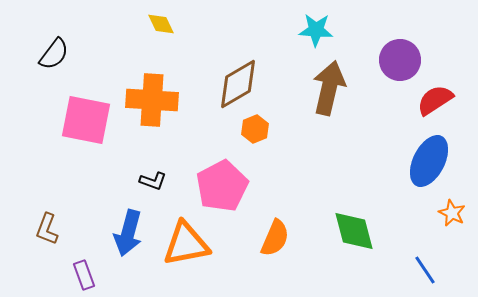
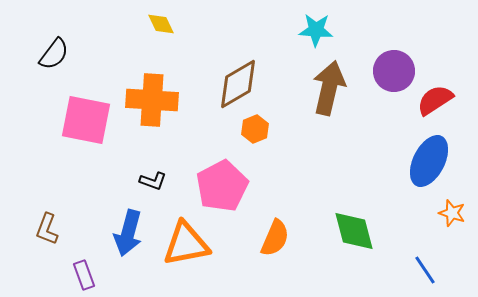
purple circle: moved 6 px left, 11 px down
orange star: rotated 8 degrees counterclockwise
